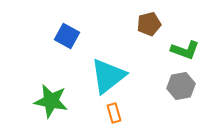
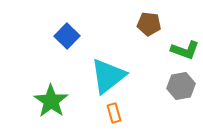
brown pentagon: rotated 20 degrees clockwise
blue square: rotated 15 degrees clockwise
green star: rotated 24 degrees clockwise
